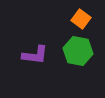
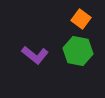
purple L-shape: rotated 32 degrees clockwise
